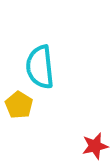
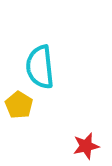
red star: moved 9 px left
